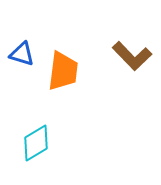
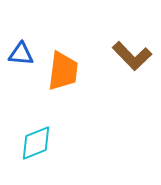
blue triangle: moved 1 px left; rotated 12 degrees counterclockwise
cyan diamond: rotated 9 degrees clockwise
